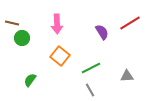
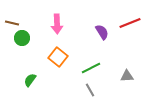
red line: rotated 10 degrees clockwise
orange square: moved 2 px left, 1 px down
